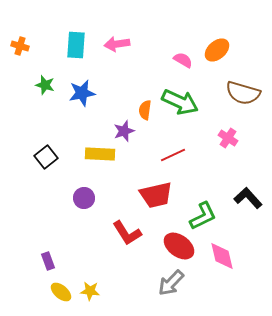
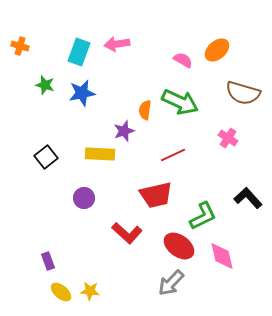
cyan rectangle: moved 3 px right, 7 px down; rotated 16 degrees clockwise
red L-shape: rotated 16 degrees counterclockwise
